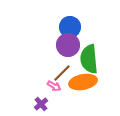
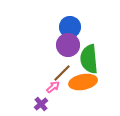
pink arrow: moved 1 px left, 1 px down; rotated 72 degrees counterclockwise
